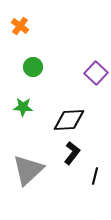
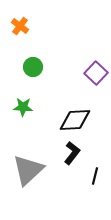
black diamond: moved 6 px right
